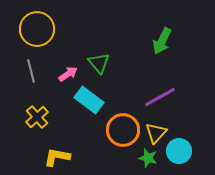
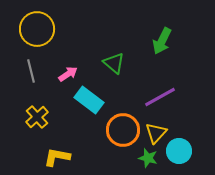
green triangle: moved 15 px right; rotated 10 degrees counterclockwise
